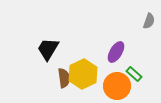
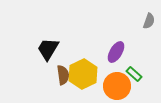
brown semicircle: moved 1 px left, 3 px up
